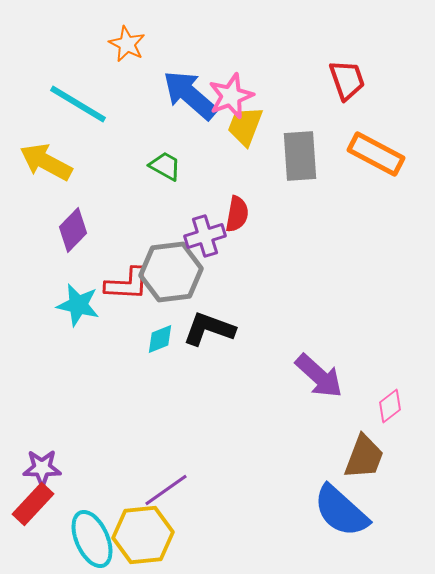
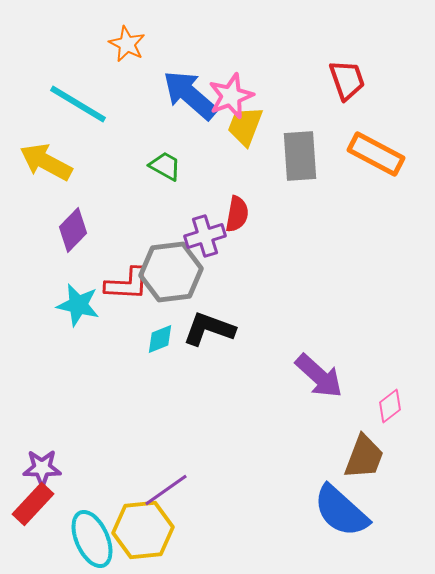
yellow hexagon: moved 5 px up
